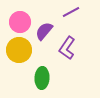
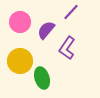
purple line: rotated 18 degrees counterclockwise
purple semicircle: moved 2 px right, 1 px up
yellow circle: moved 1 px right, 11 px down
green ellipse: rotated 20 degrees counterclockwise
